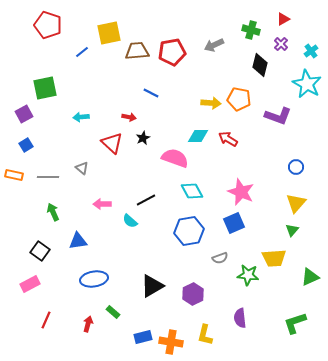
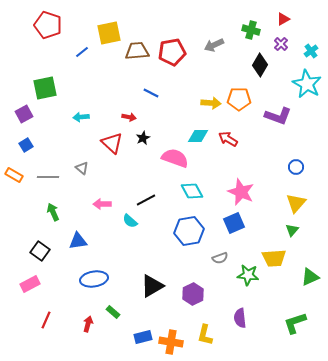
black diamond at (260, 65): rotated 15 degrees clockwise
orange pentagon at (239, 99): rotated 10 degrees counterclockwise
orange rectangle at (14, 175): rotated 18 degrees clockwise
